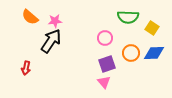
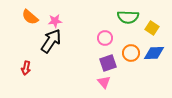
purple square: moved 1 px right, 1 px up
